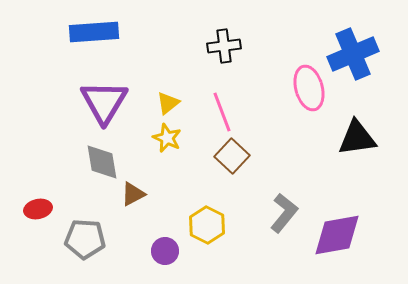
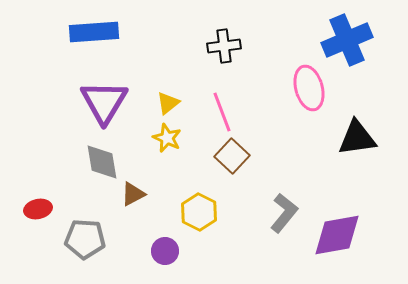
blue cross: moved 6 px left, 14 px up
yellow hexagon: moved 8 px left, 13 px up
